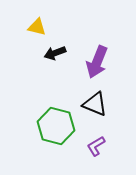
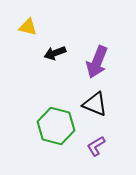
yellow triangle: moved 9 px left
